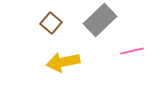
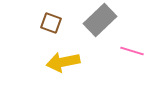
brown square: rotated 20 degrees counterclockwise
pink line: rotated 30 degrees clockwise
